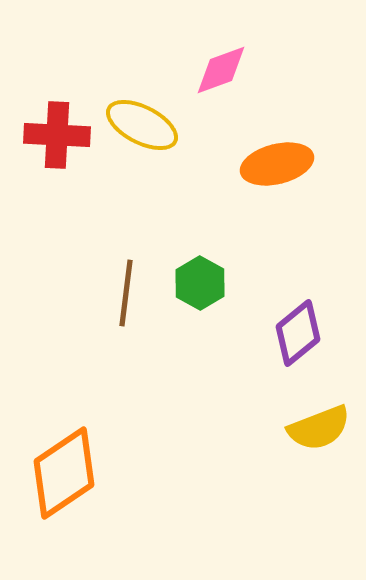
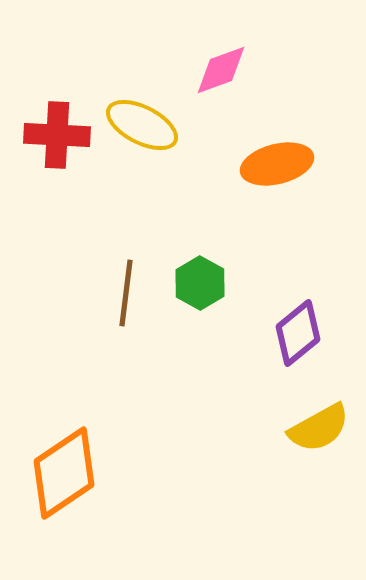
yellow semicircle: rotated 8 degrees counterclockwise
